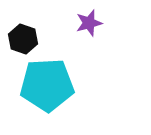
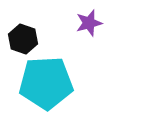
cyan pentagon: moved 1 px left, 2 px up
